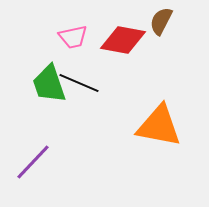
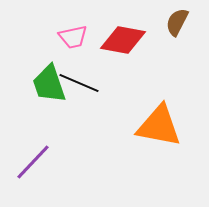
brown semicircle: moved 16 px right, 1 px down
